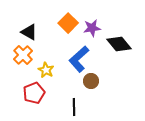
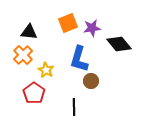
orange square: rotated 24 degrees clockwise
black triangle: rotated 24 degrees counterclockwise
blue L-shape: rotated 32 degrees counterclockwise
red pentagon: rotated 15 degrees counterclockwise
